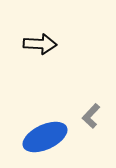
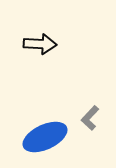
gray L-shape: moved 1 px left, 2 px down
